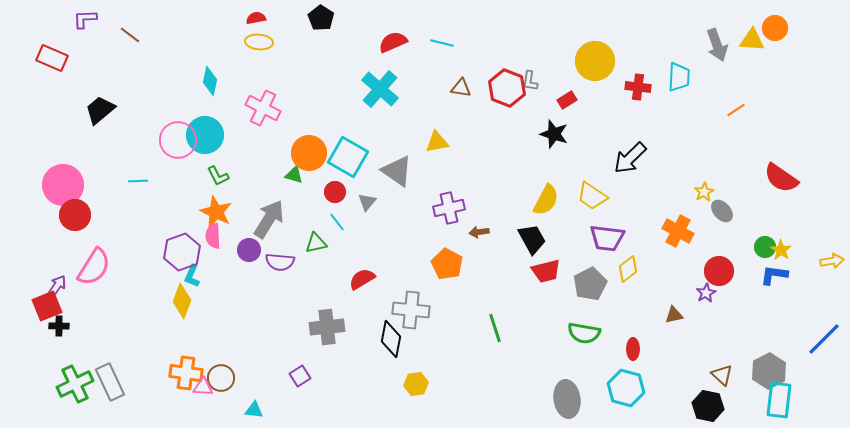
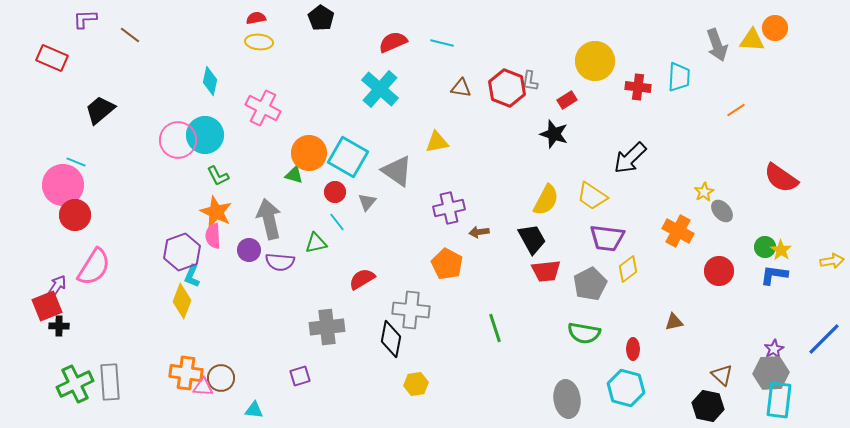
cyan line at (138, 181): moved 62 px left, 19 px up; rotated 24 degrees clockwise
gray arrow at (269, 219): rotated 45 degrees counterclockwise
red trapezoid at (546, 271): rotated 8 degrees clockwise
purple star at (706, 293): moved 68 px right, 56 px down
brown triangle at (674, 315): moved 7 px down
gray hexagon at (769, 371): moved 2 px right, 2 px down; rotated 24 degrees clockwise
purple square at (300, 376): rotated 15 degrees clockwise
gray rectangle at (110, 382): rotated 21 degrees clockwise
